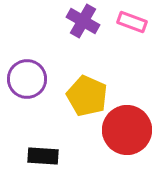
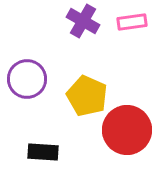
pink rectangle: rotated 28 degrees counterclockwise
black rectangle: moved 4 px up
